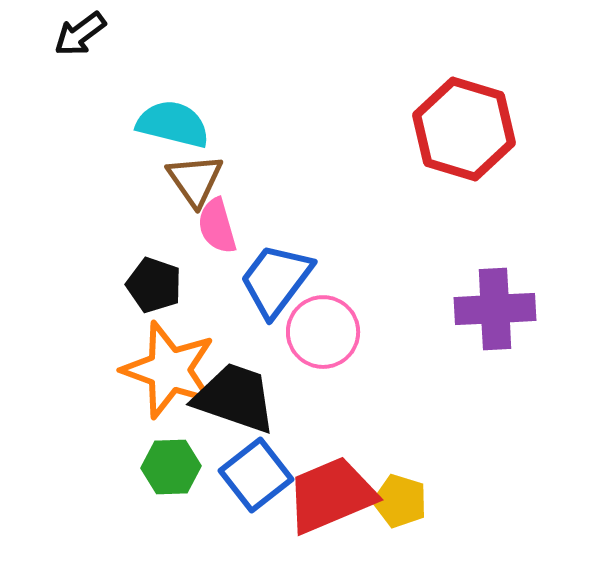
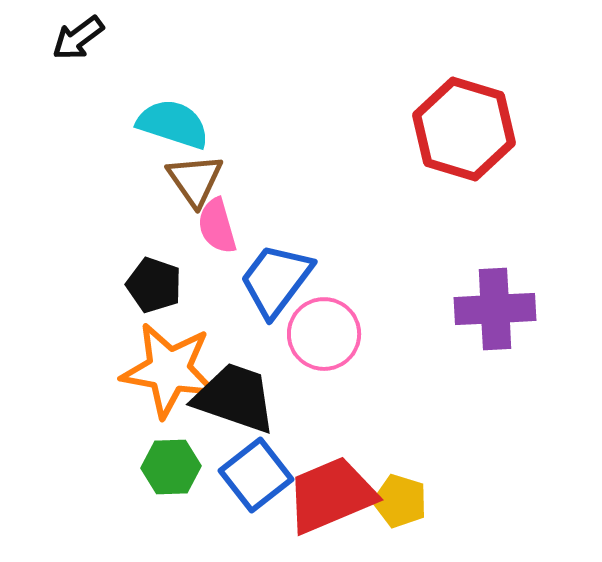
black arrow: moved 2 px left, 4 px down
cyan semicircle: rotated 4 degrees clockwise
pink circle: moved 1 px right, 2 px down
orange star: rotated 10 degrees counterclockwise
